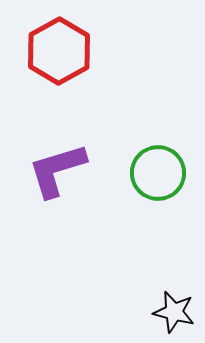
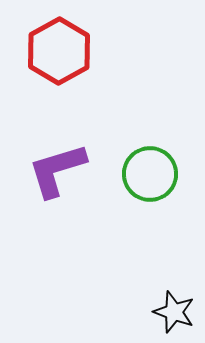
green circle: moved 8 px left, 1 px down
black star: rotated 6 degrees clockwise
